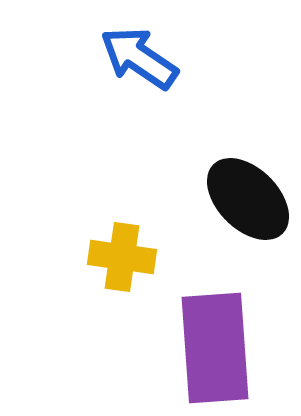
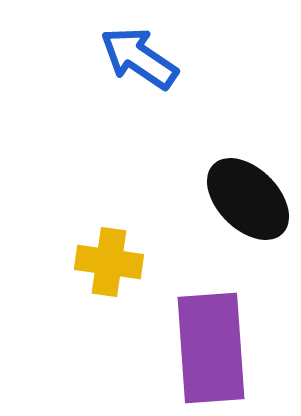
yellow cross: moved 13 px left, 5 px down
purple rectangle: moved 4 px left
